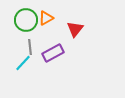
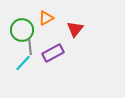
green circle: moved 4 px left, 10 px down
